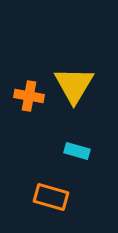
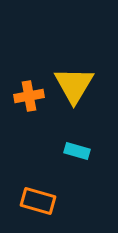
orange cross: rotated 20 degrees counterclockwise
orange rectangle: moved 13 px left, 4 px down
